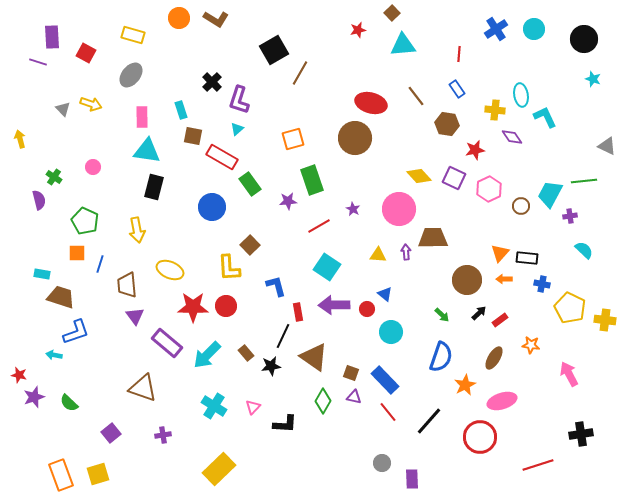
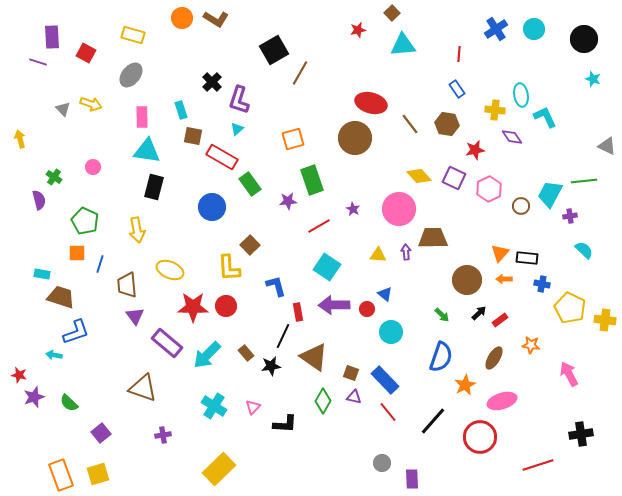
orange circle at (179, 18): moved 3 px right
brown line at (416, 96): moved 6 px left, 28 px down
black line at (429, 421): moved 4 px right
purple square at (111, 433): moved 10 px left
